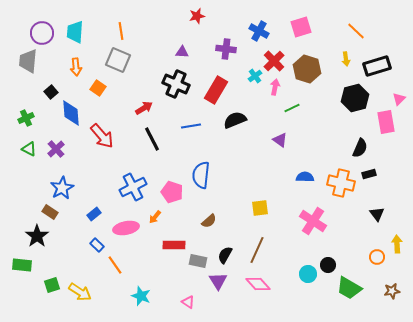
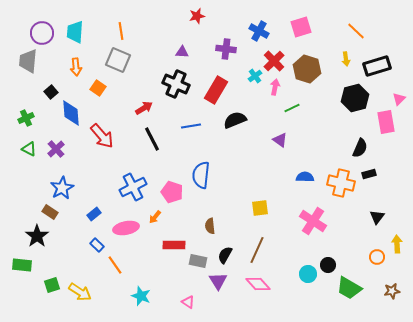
black triangle at (377, 214): moved 3 px down; rotated 14 degrees clockwise
brown semicircle at (209, 221): moved 1 px right, 5 px down; rotated 126 degrees clockwise
